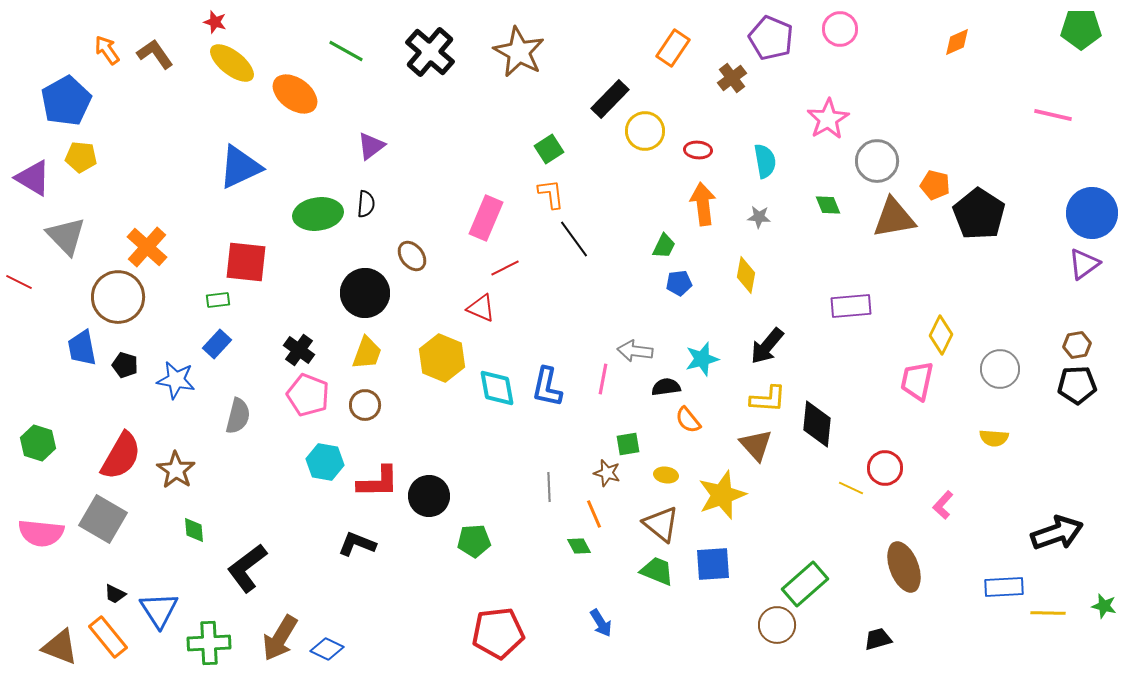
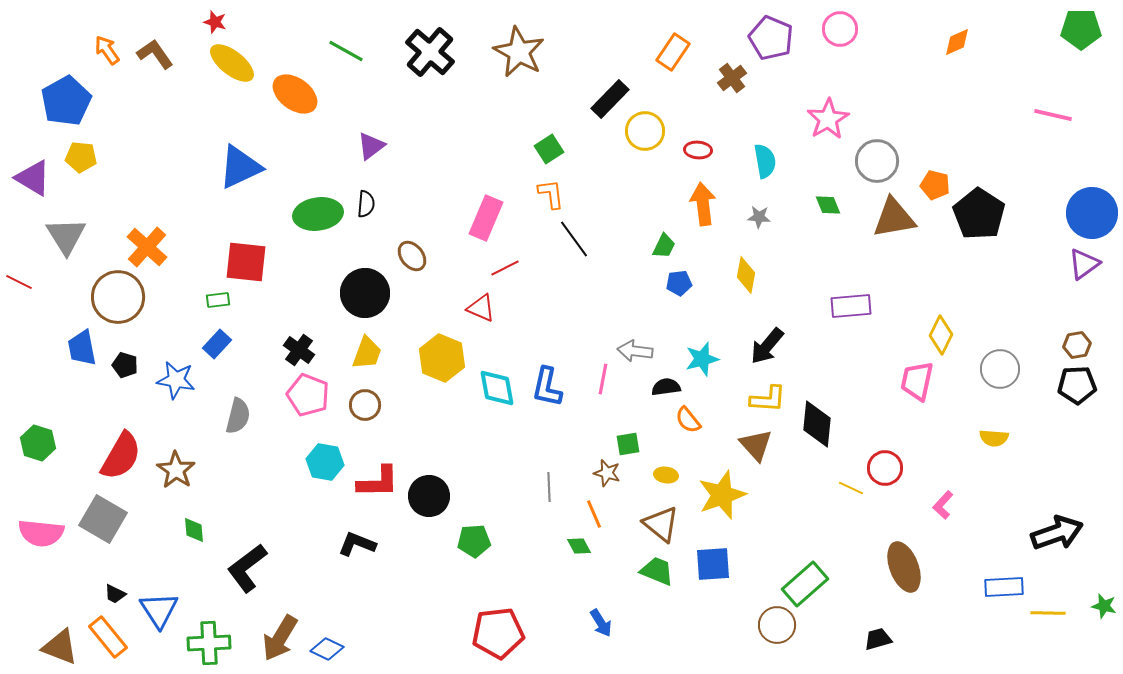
orange rectangle at (673, 48): moved 4 px down
gray triangle at (66, 236): rotated 12 degrees clockwise
